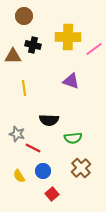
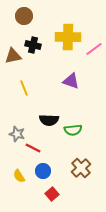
brown triangle: rotated 12 degrees counterclockwise
yellow line: rotated 14 degrees counterclockwise
green semicircle: moved 8 px up
